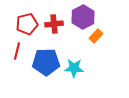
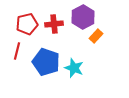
blue pentagon: rotated 20 degrees clockwise
cyan star: rotated 18 degrees clockwise
